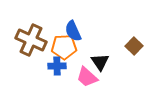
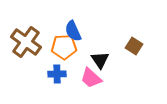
brown cross: moved 5 px left, 2 px down; rotated 12 degrees clockwise
brown square: rotated 12 degrees counterclockwise
black triangle: moved 2 px up
blue cross: moved 8 px down
pink trapezoid: moved 4 px right, 1 px down
